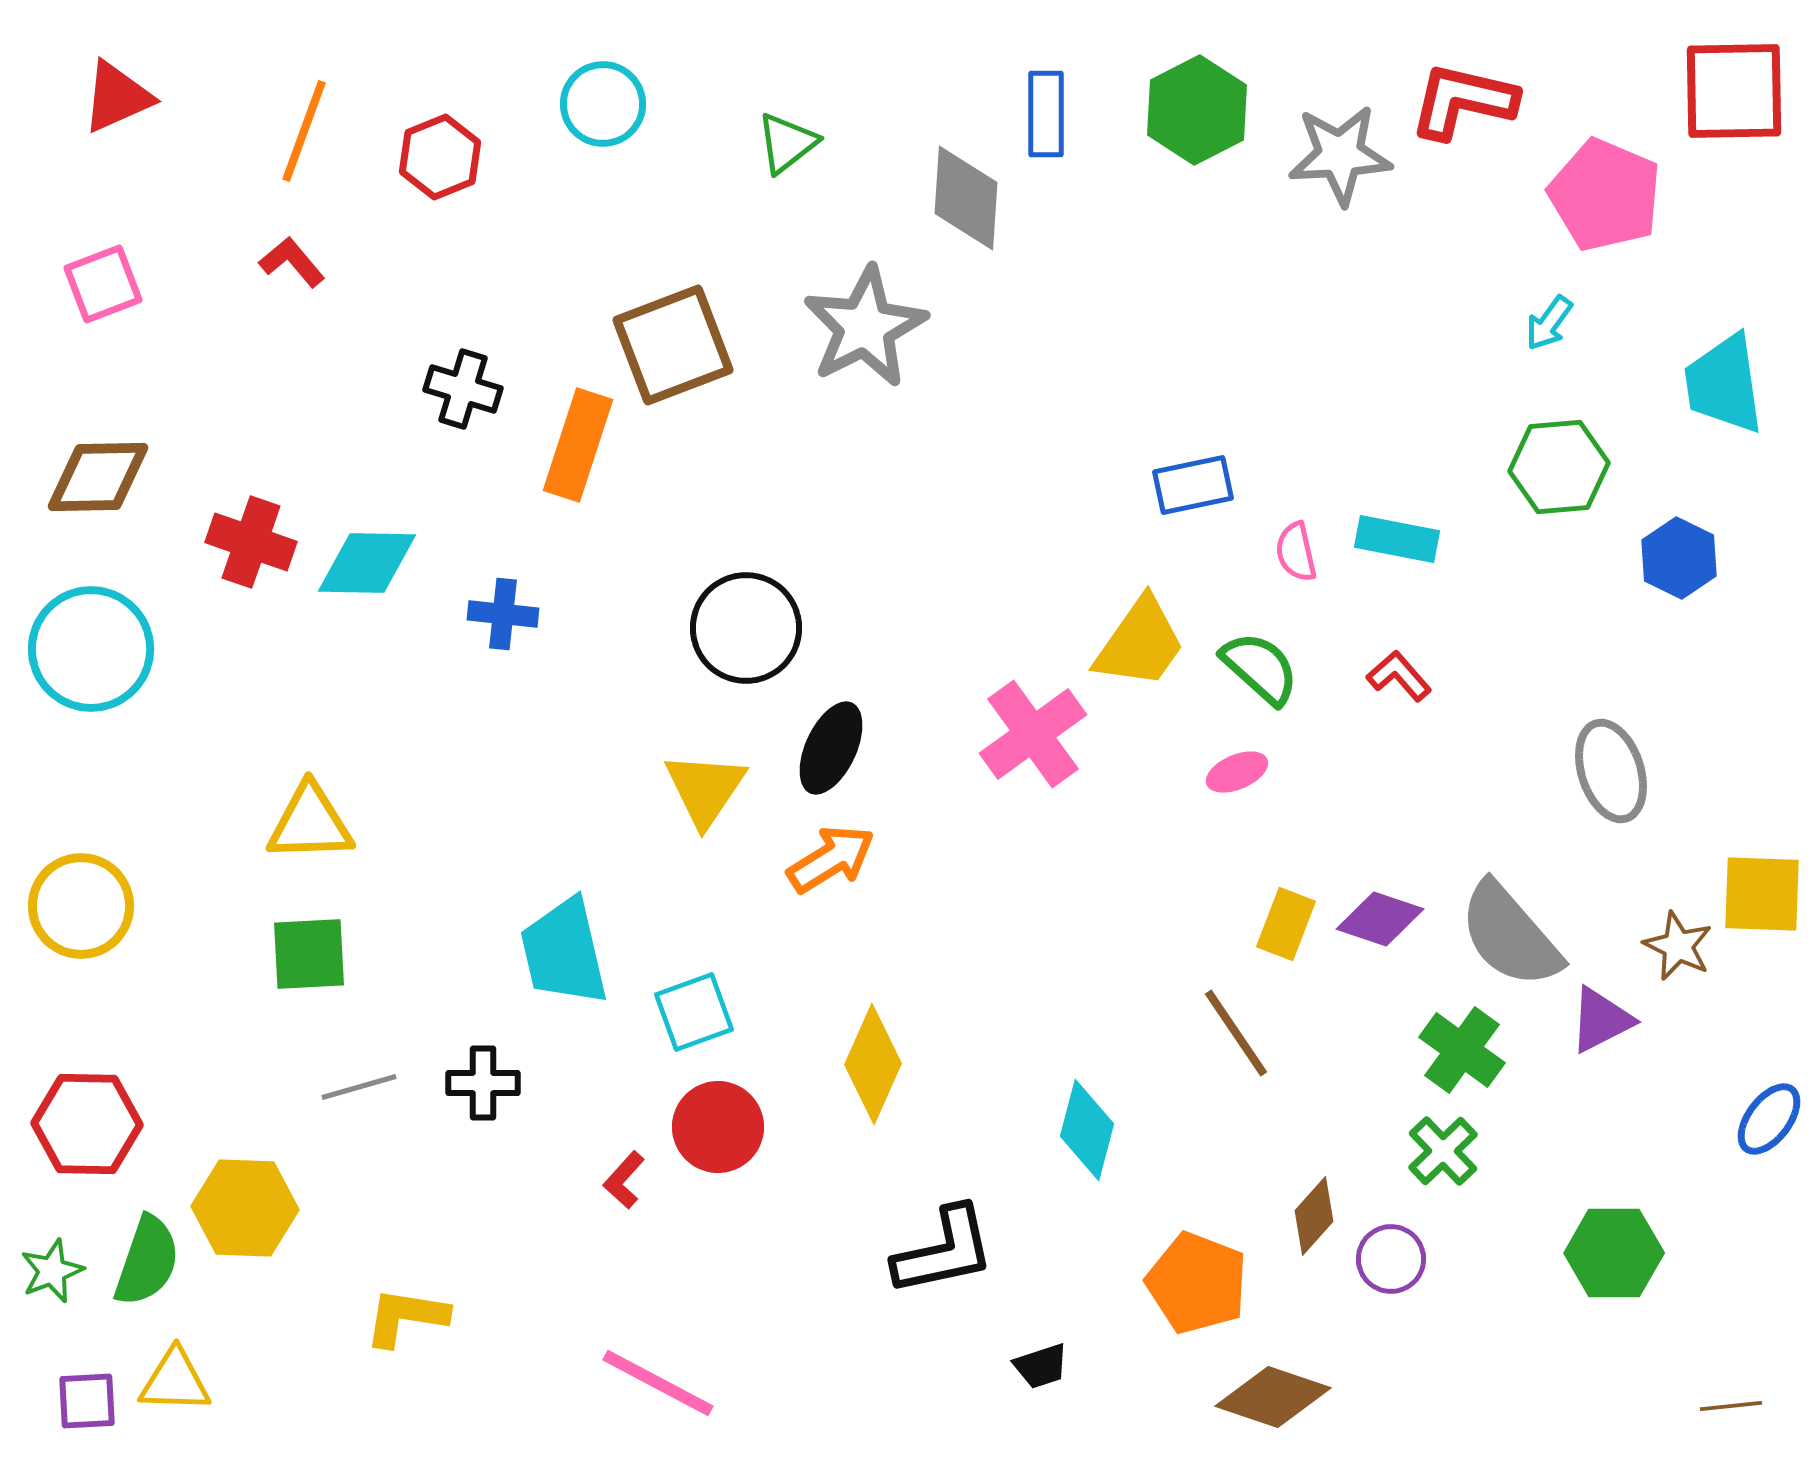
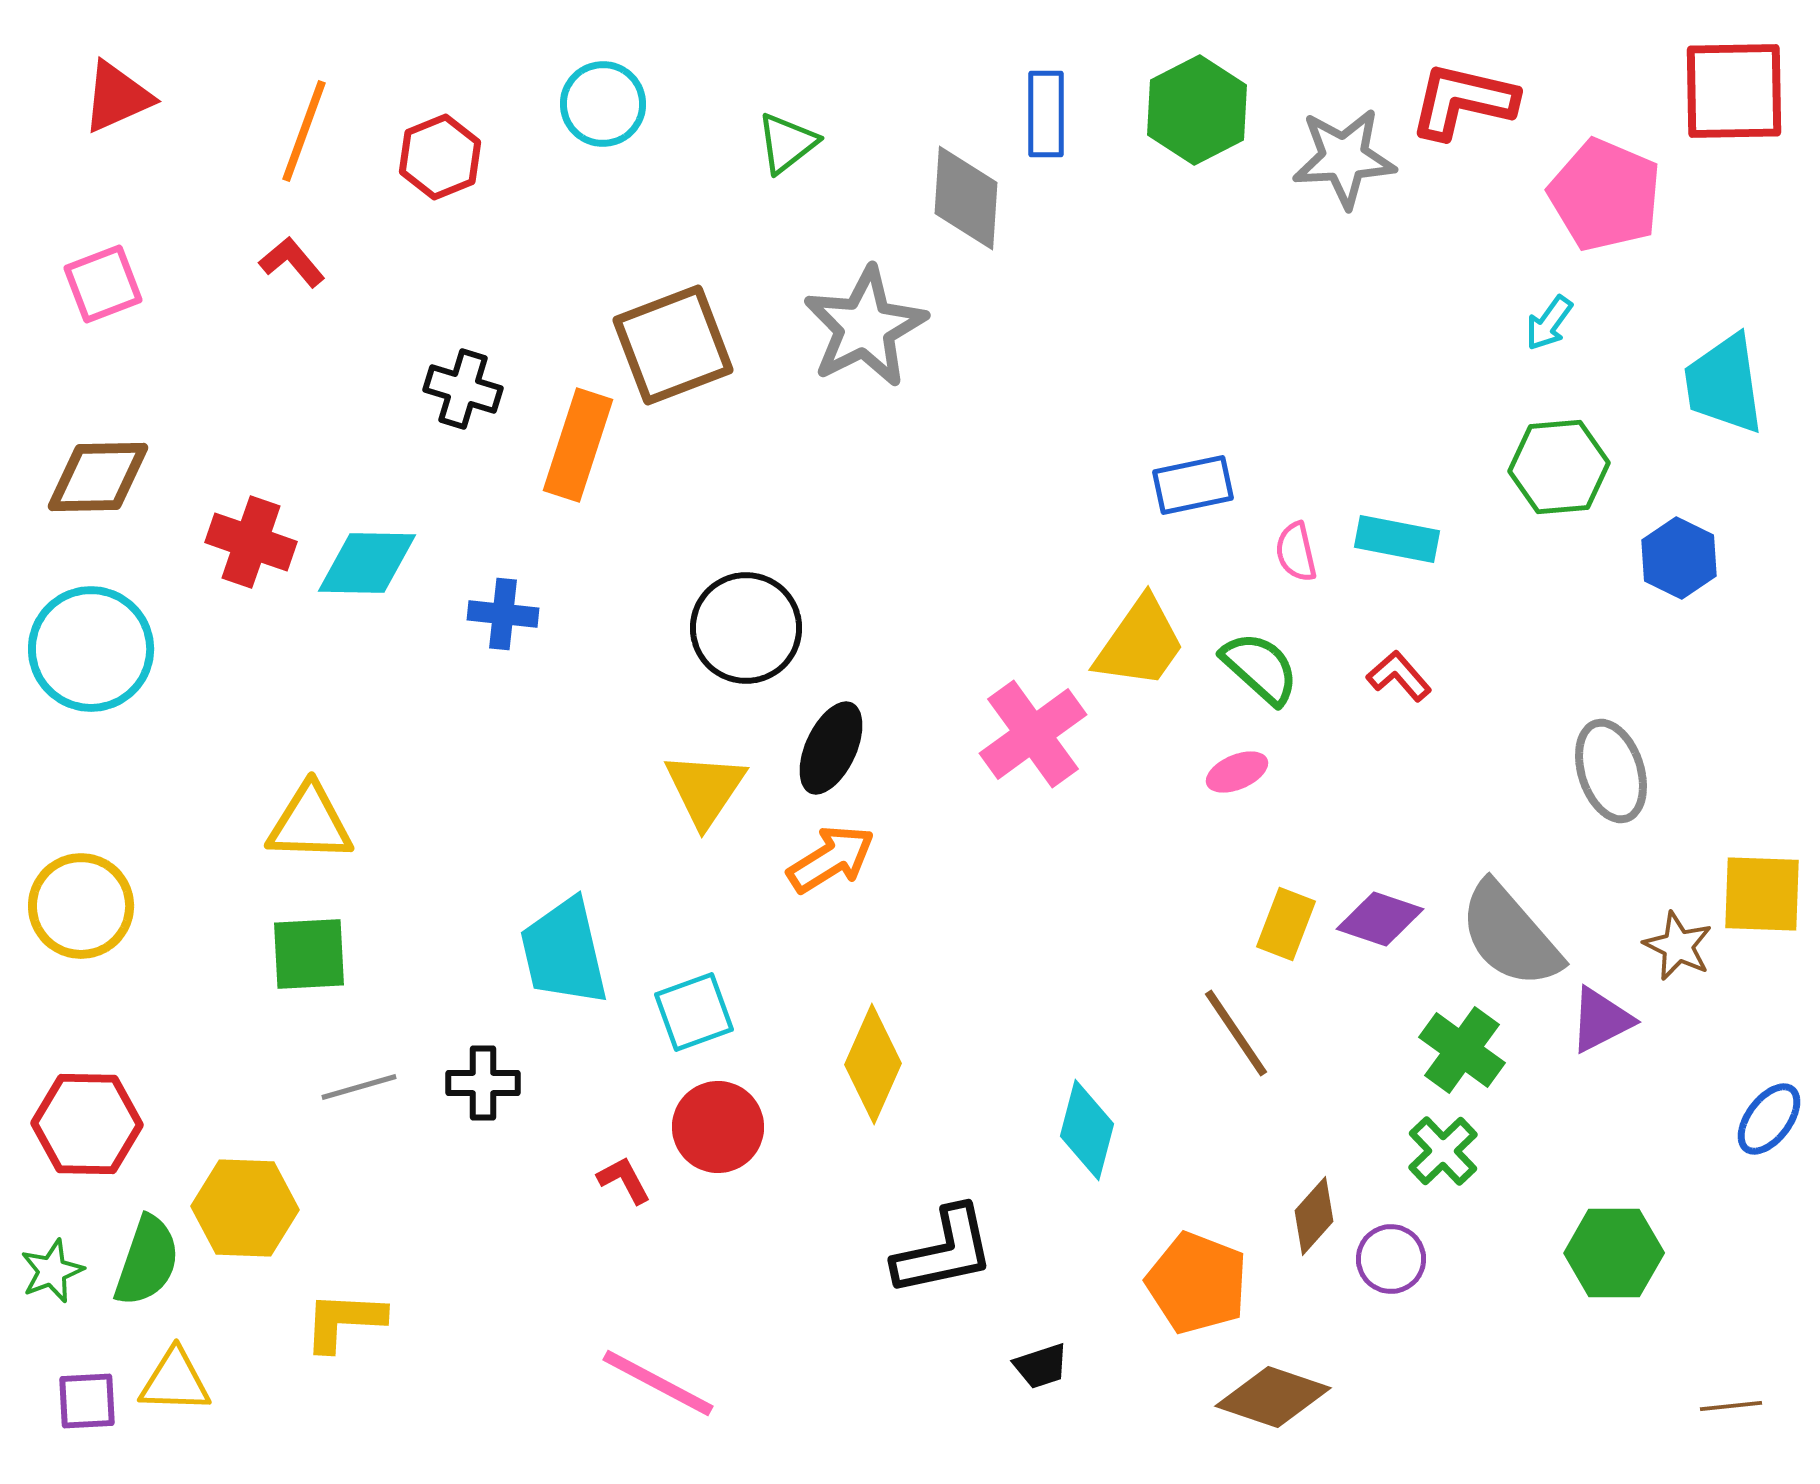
gray star at (1340, 155): moved 4 px right, 3 px down
yellow triangle at (310, 823): rotated 4 degrees clockwise
red L-shape at (624, 1180): rotated 110 degrees clockwise
yellow L-shape at (406, 1317): moved 62 px left, 4 px down; rotated 6 degrees counterclockwise
